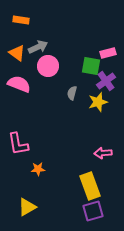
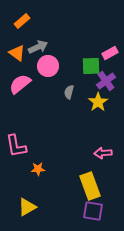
orange rectangle: moved 1 px right, 1 px down; rotated 49 degrees counterclockwise
pink rectangle: moved 2 px right; rotated 14 degrees counterclockwise
green square: rotated 12 degrees counterclockwise
pink semicircle: moved 1 px right; rotated 60 degrees counterclockwise
gray semicircle: moved 3 px left, 1 px up
yellow star: rotated 18 degrees counterclockwise
pink L-shape: moved 2 px left, 2 px down
purple square: rotated 25 degrees clockwise
